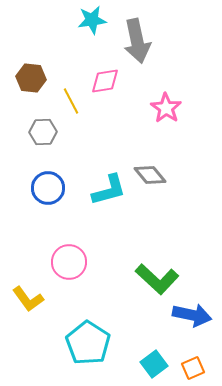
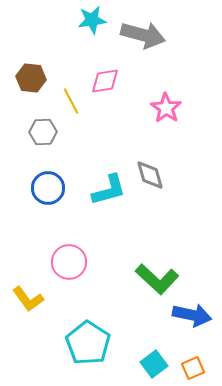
gray arrow: moved 6 px right, 6 px up; rotated 63 degrees counterclockwise
gray diamond: rotated 24 degrees clockwise
